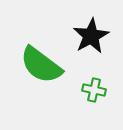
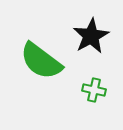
green semicircle: moved 4 px up
